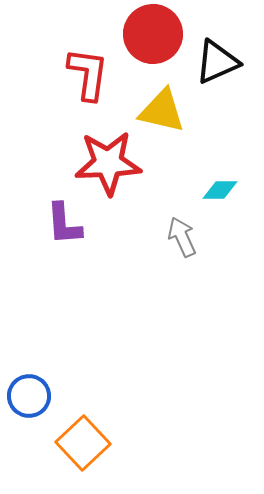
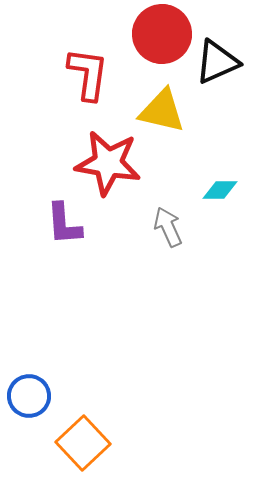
red circle: moved 9 px right
red star: rotated 12 degrees clockwise
gray arrow: moved 14 px left, 10 px up
